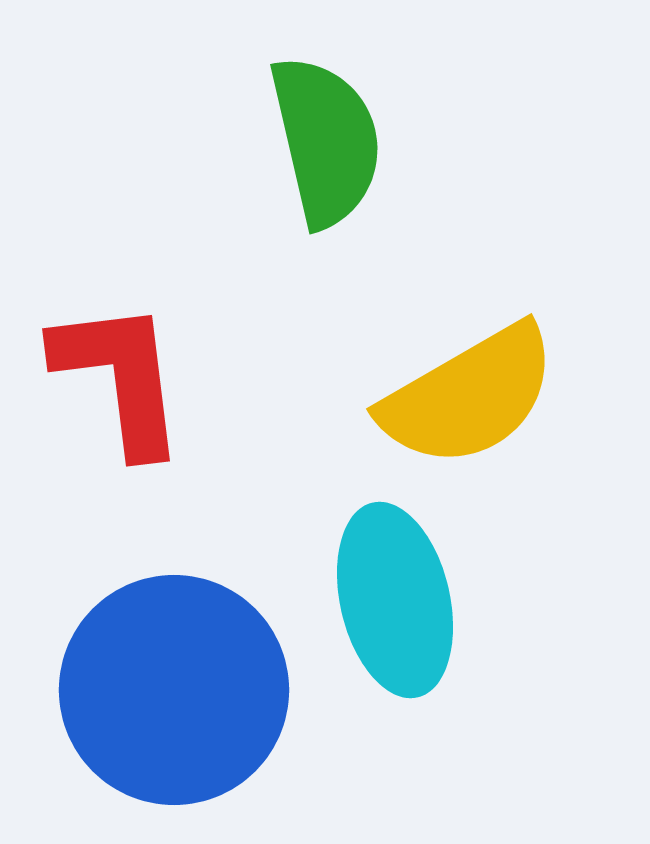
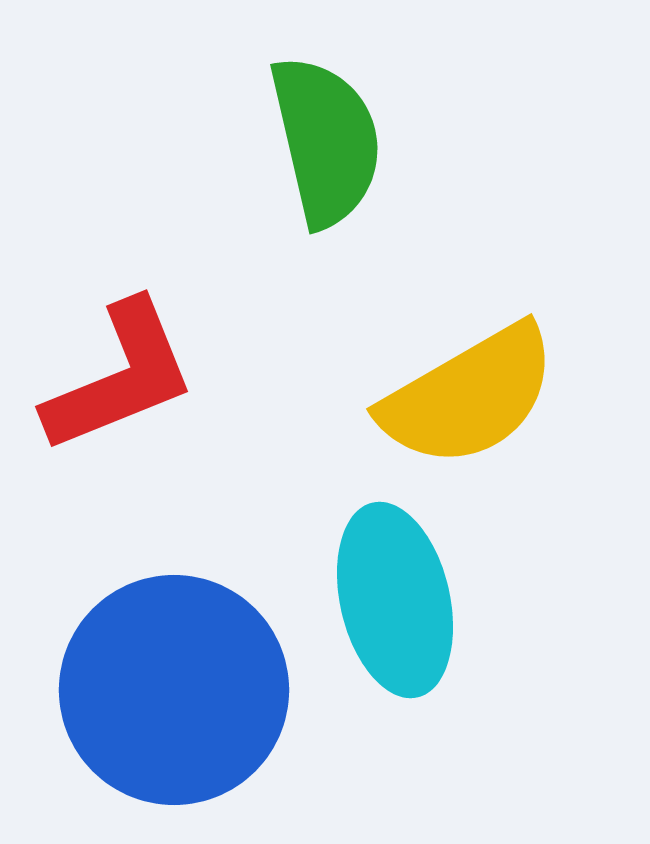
red L-shape: rotated 75 degrees clockwise
